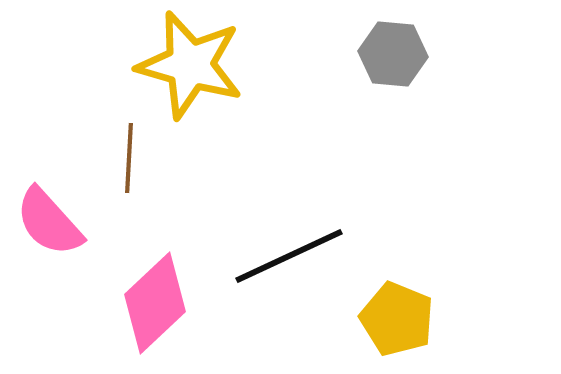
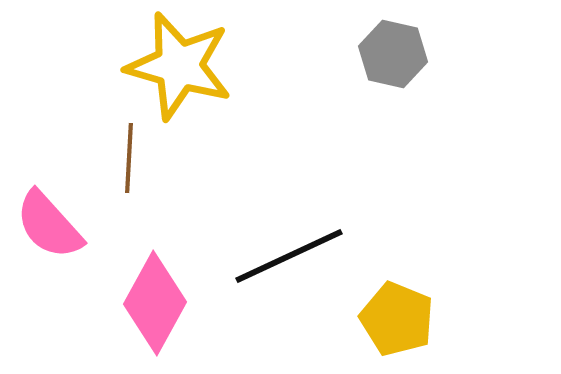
gray hexagon: rotated 8 degrees clockwise
yellow star: moved 11 px left, 1 px down
pink semicircle: moved 3 px down
pink diamond: rotated 18 degrees counterclockwise
